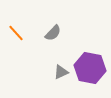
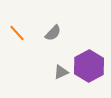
orange line: moved 1 px right
purple hexagon: moved 1 px left, 2 px up; rotated 20 degrees clockwise
